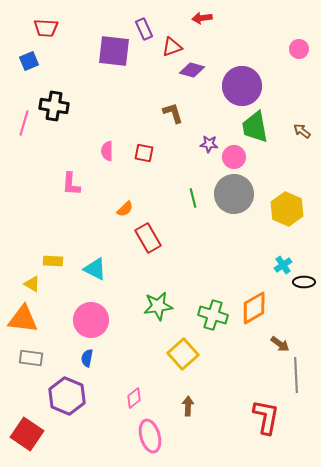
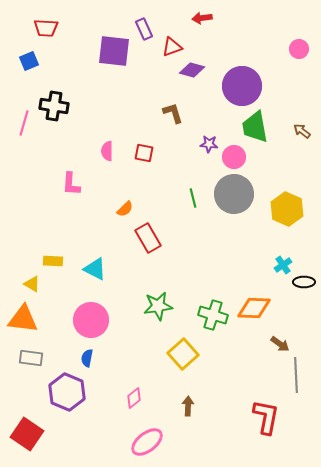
orange diamond at (254, 308): rotated 32 degrees clockwise
purple hexagon at (67, 396): moved 4 px up
pink ellipse at (150, 436): moved 3 px left, 6 px down; rotated 68 degrees clockwise
